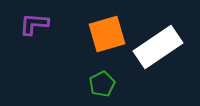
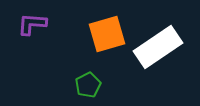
purple L-shape: moved 2 px left
green pentagon: moved 14 px left, 1 px down
